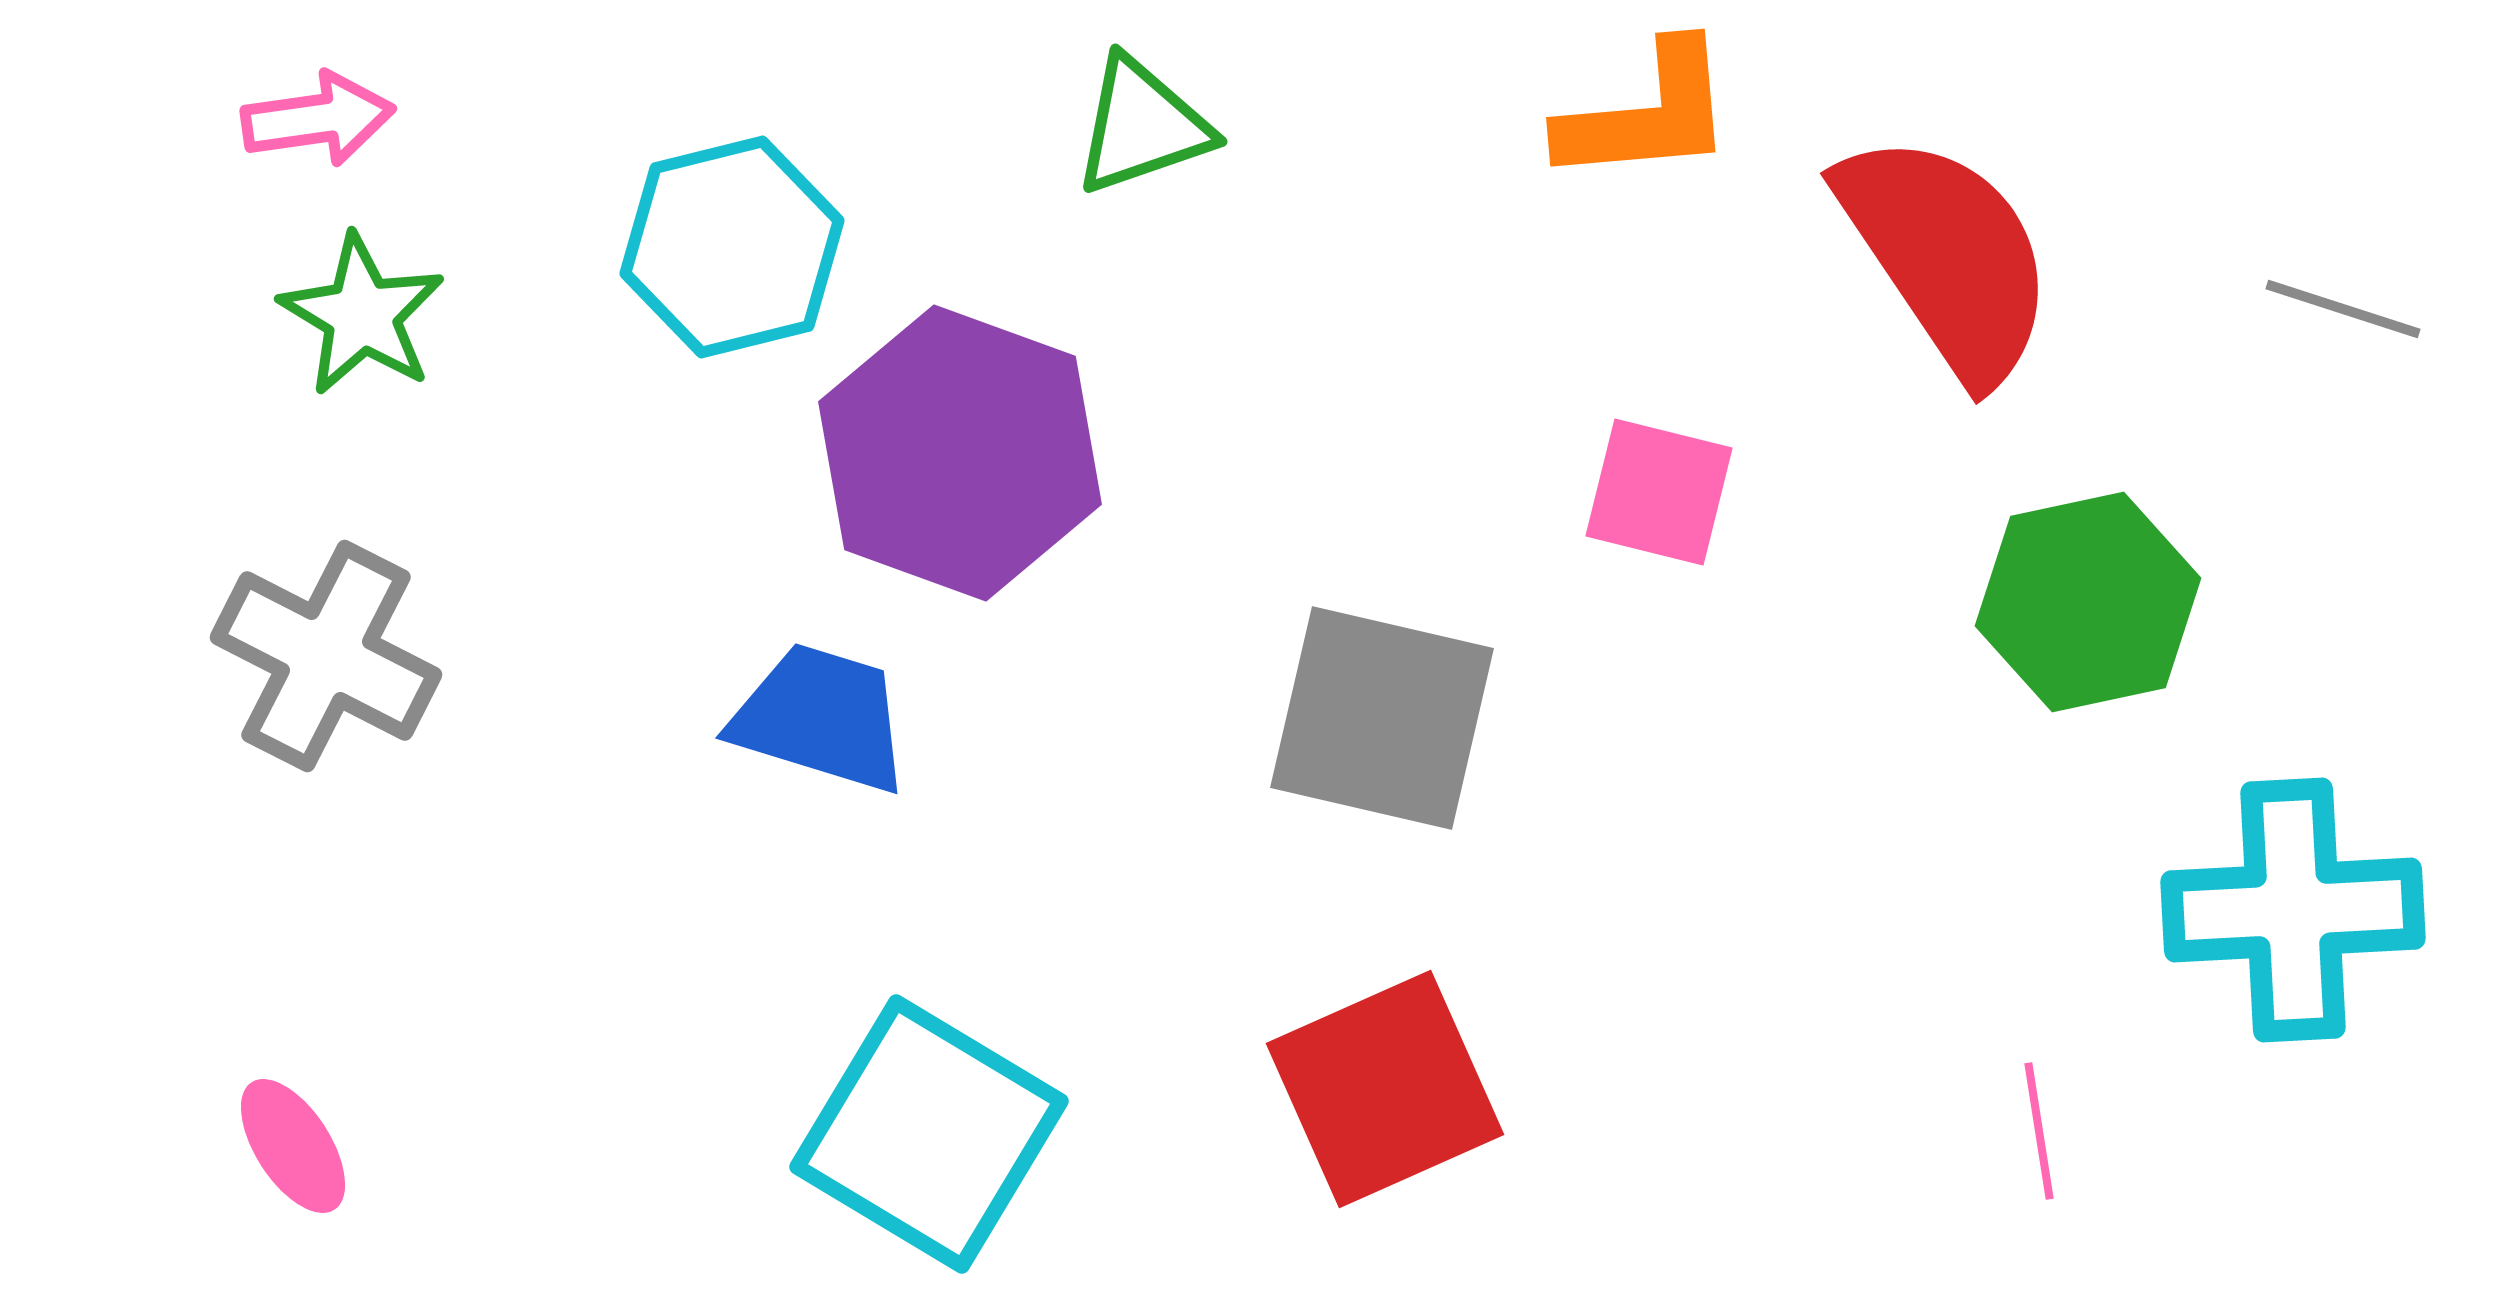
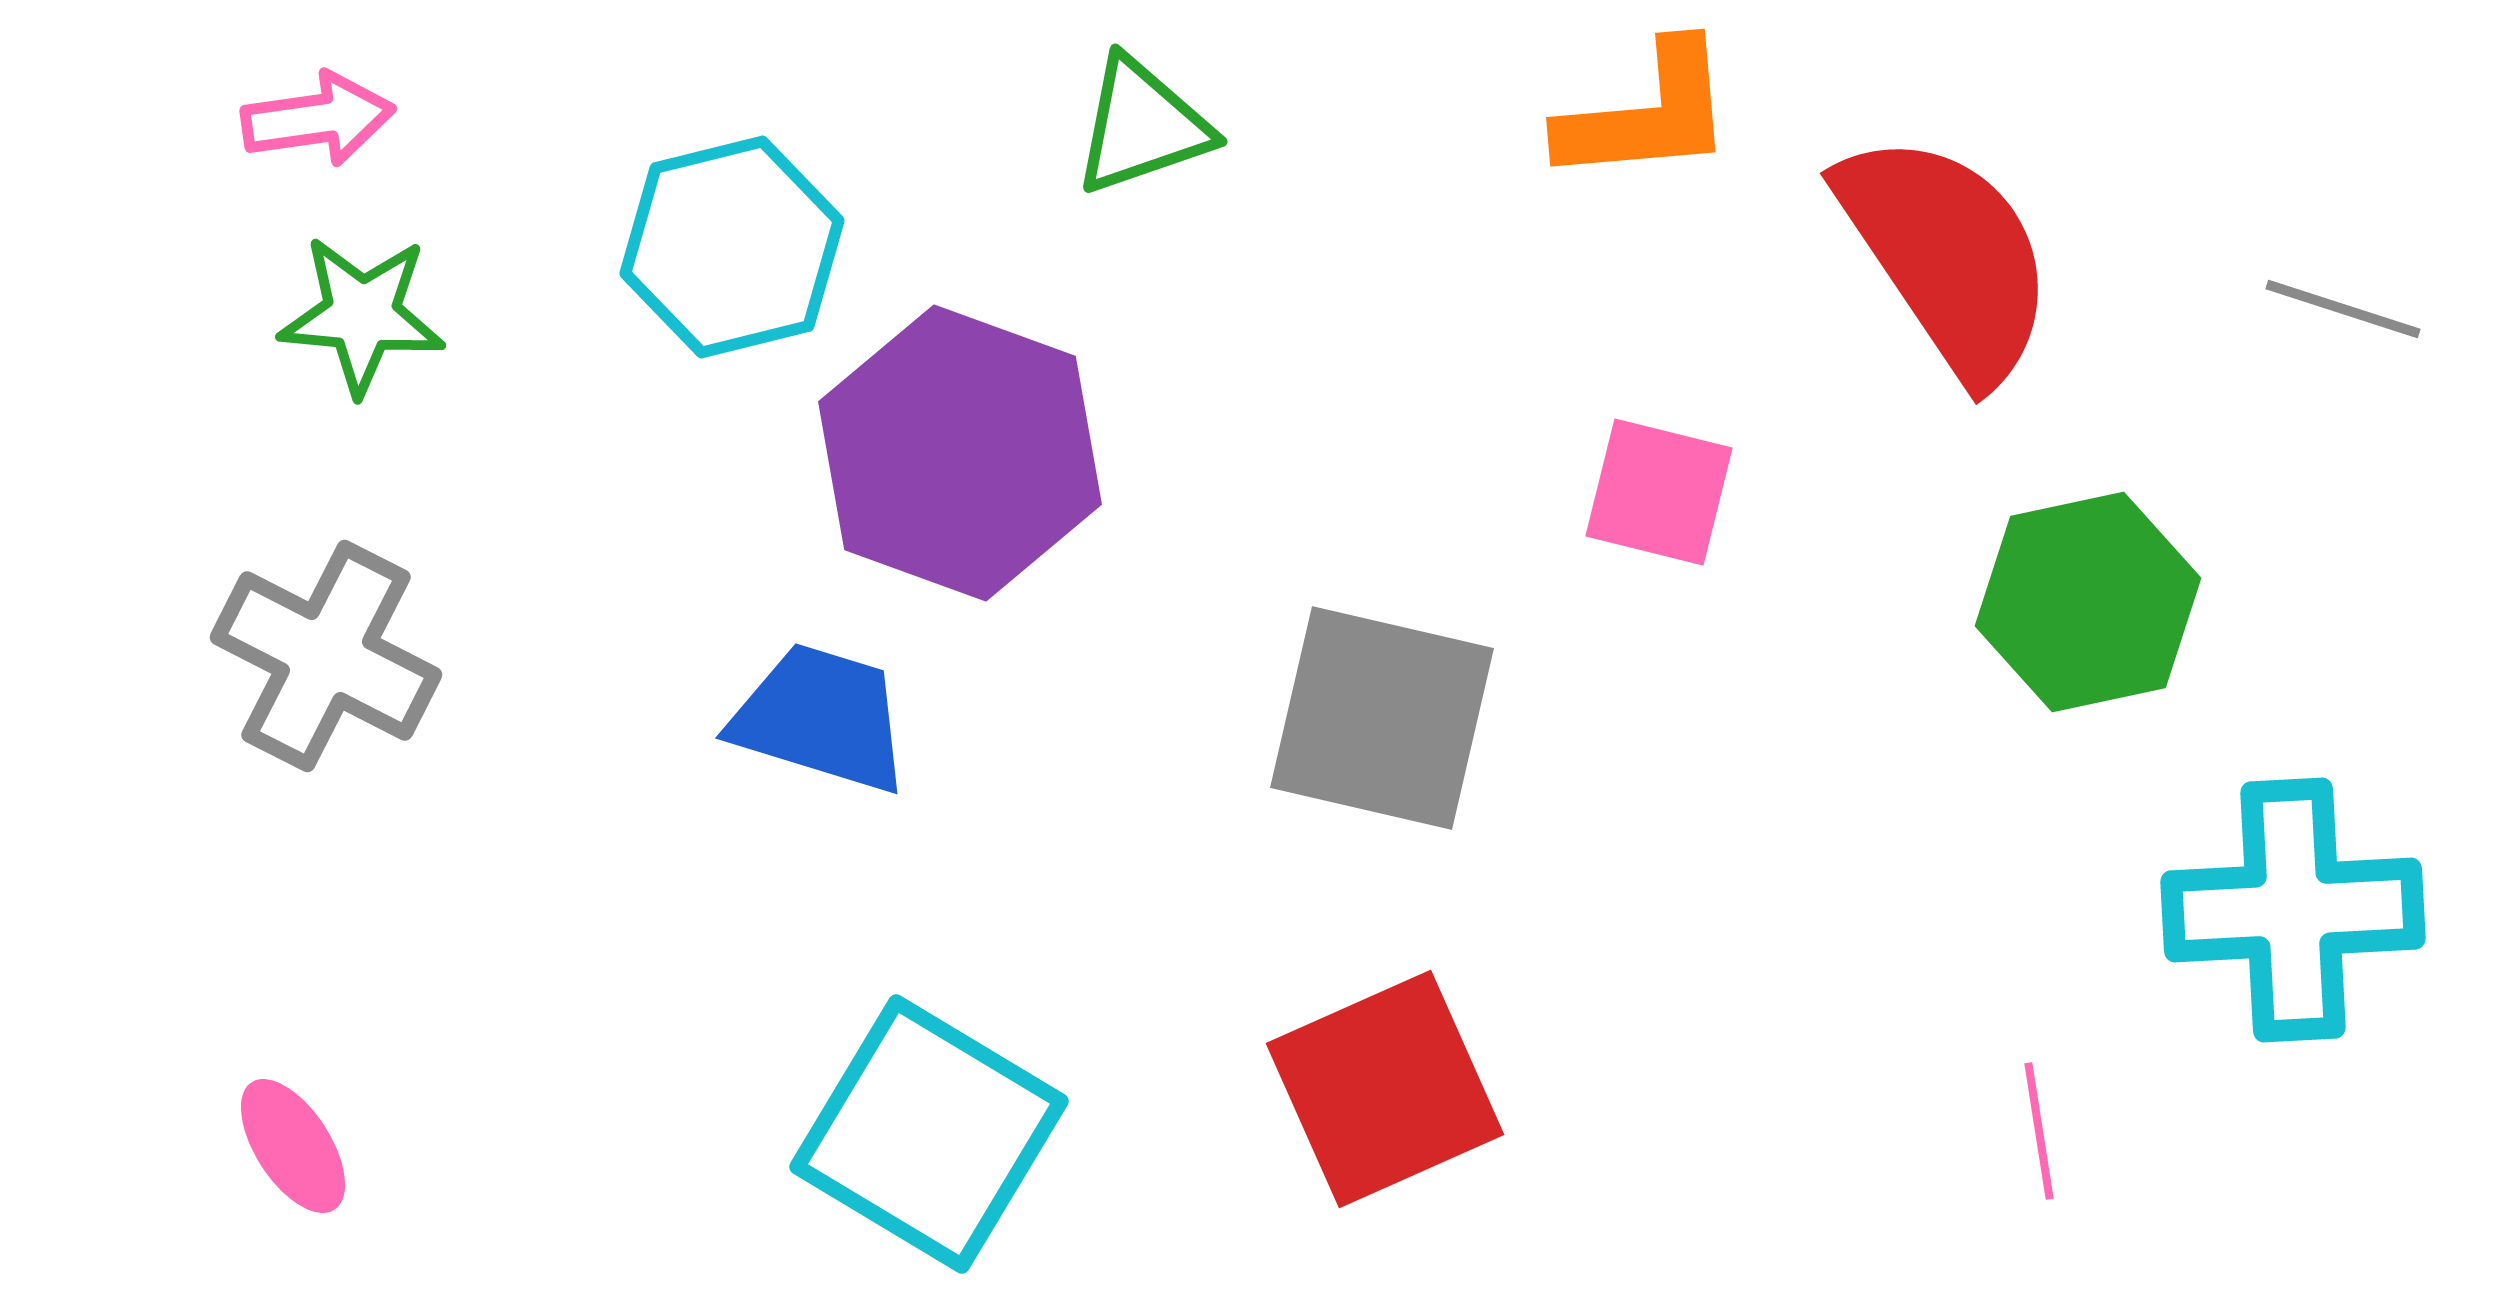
green star: rotated 26 degrees counterclockwise
